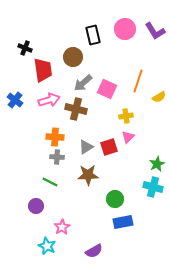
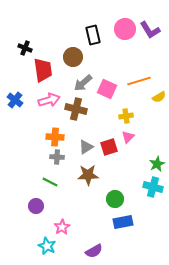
purple L-shape: moved 5 px left, 1 px up
orange line: moved 1 px right; rotated 55 degrees clockwise
